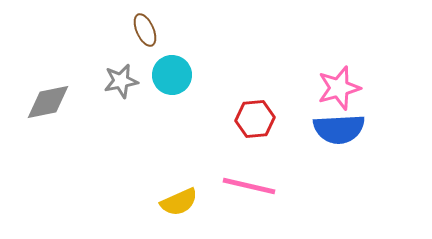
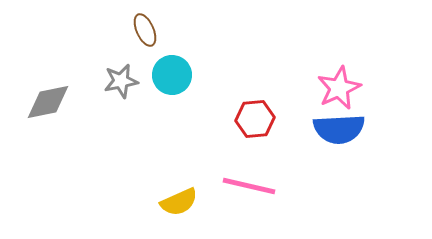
pink star: rotated 9 degrees counterclockwise
